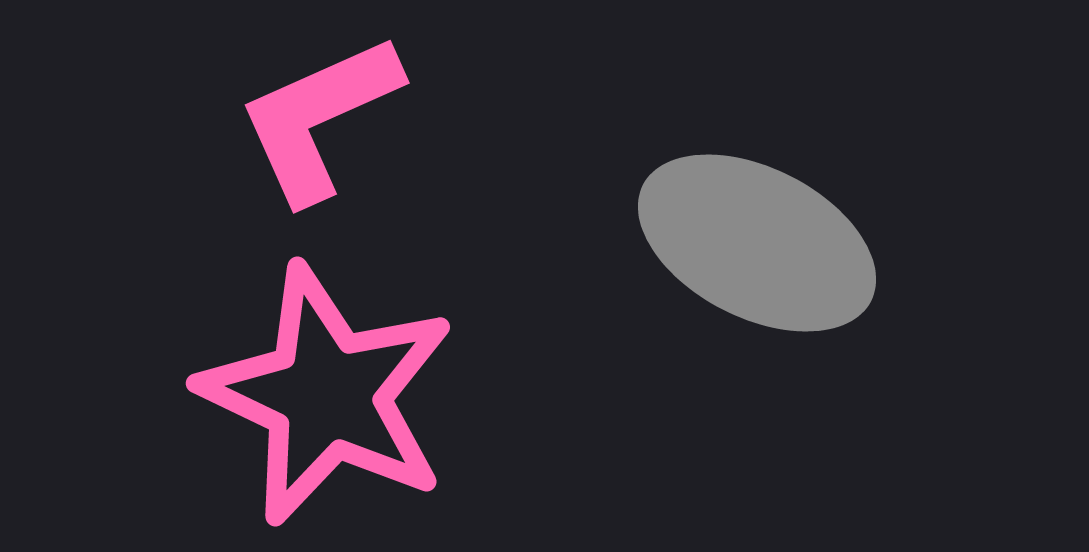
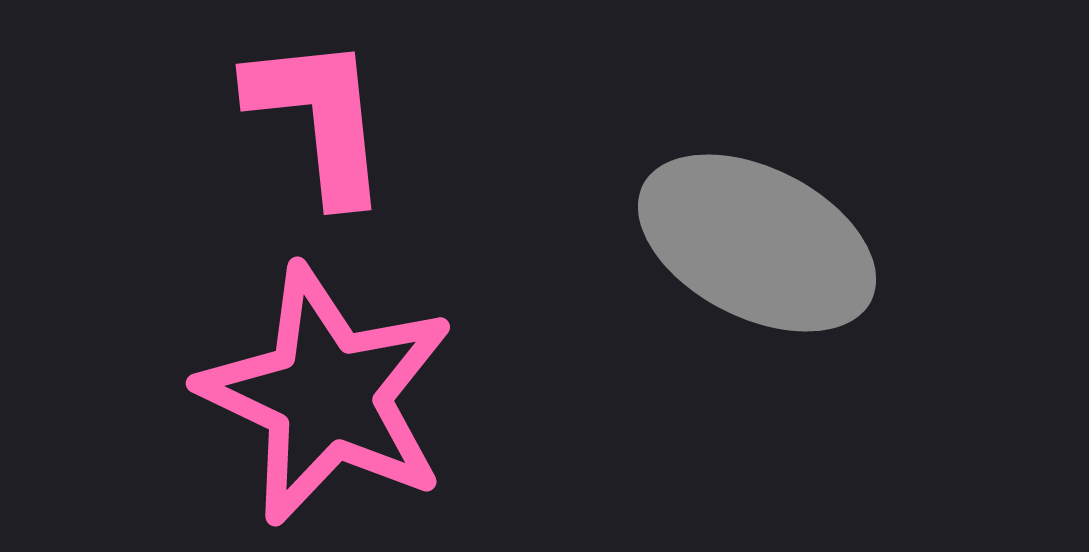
pink L-shape: rotated 108 degrees clockwise
